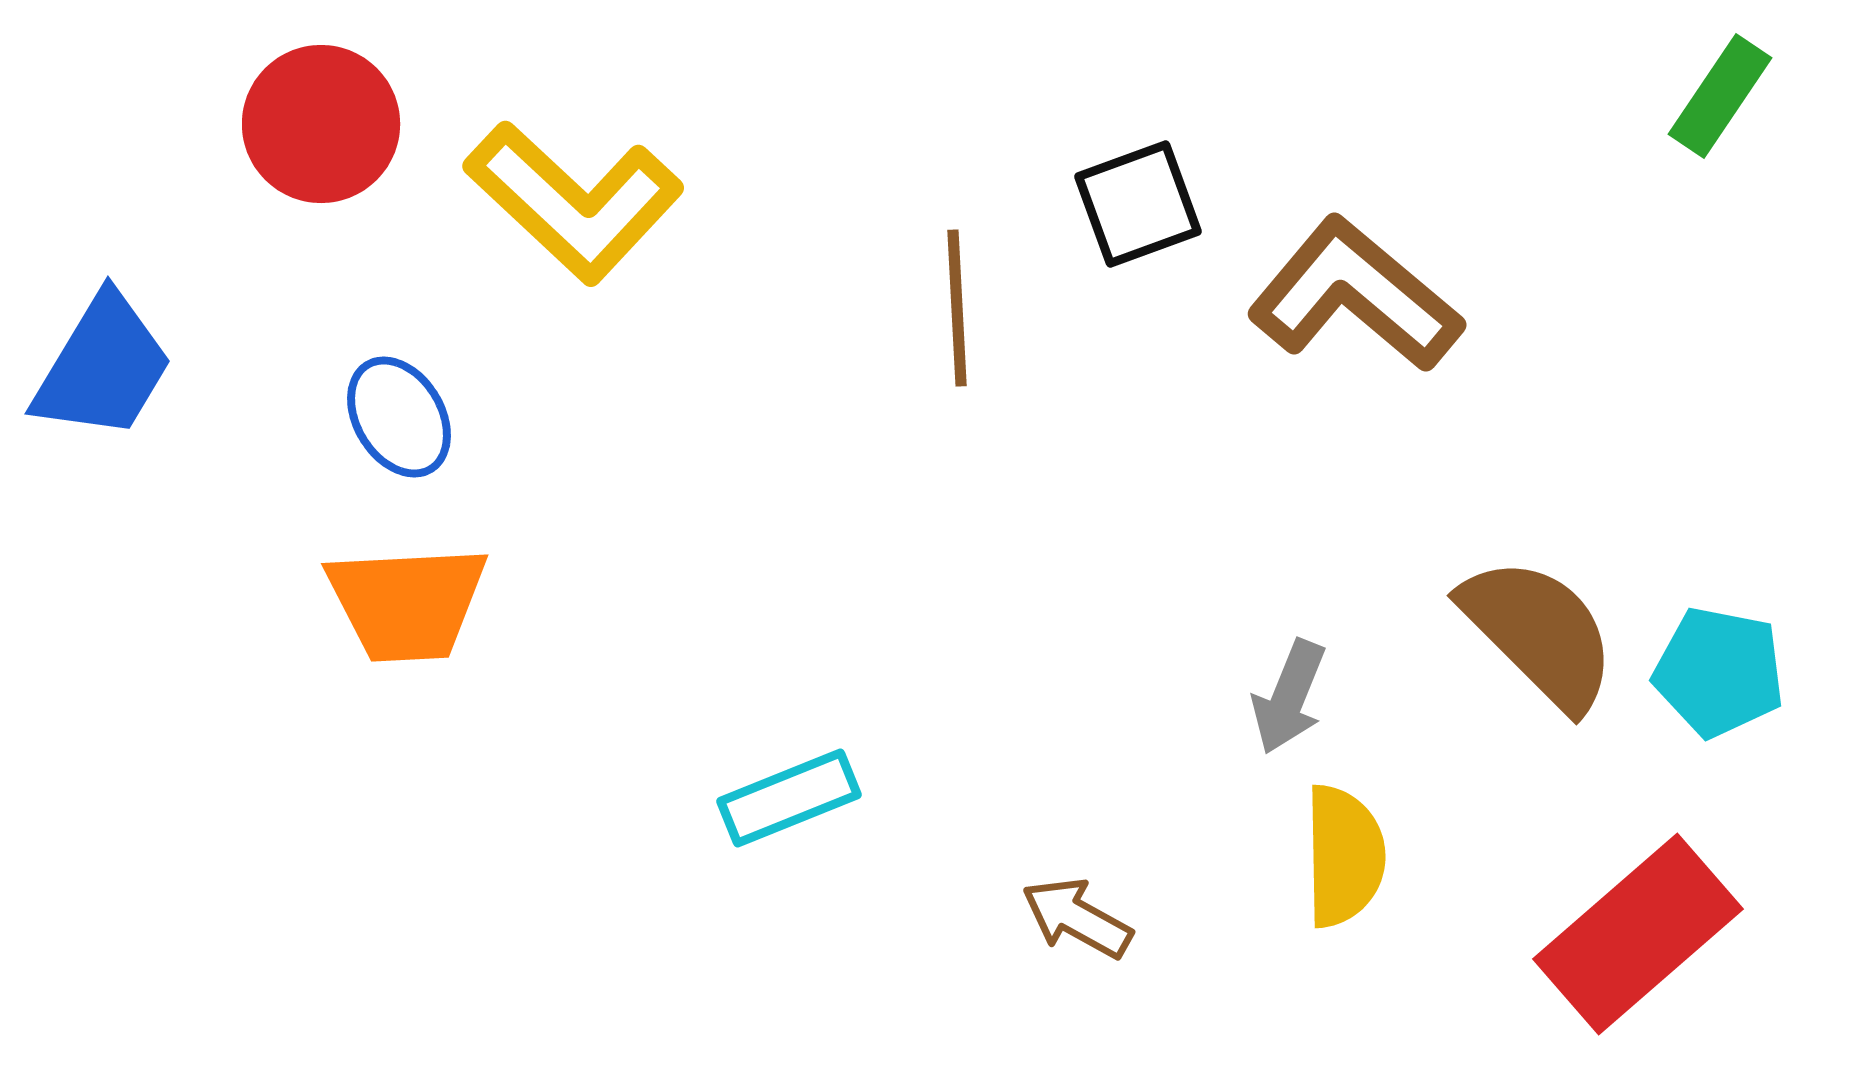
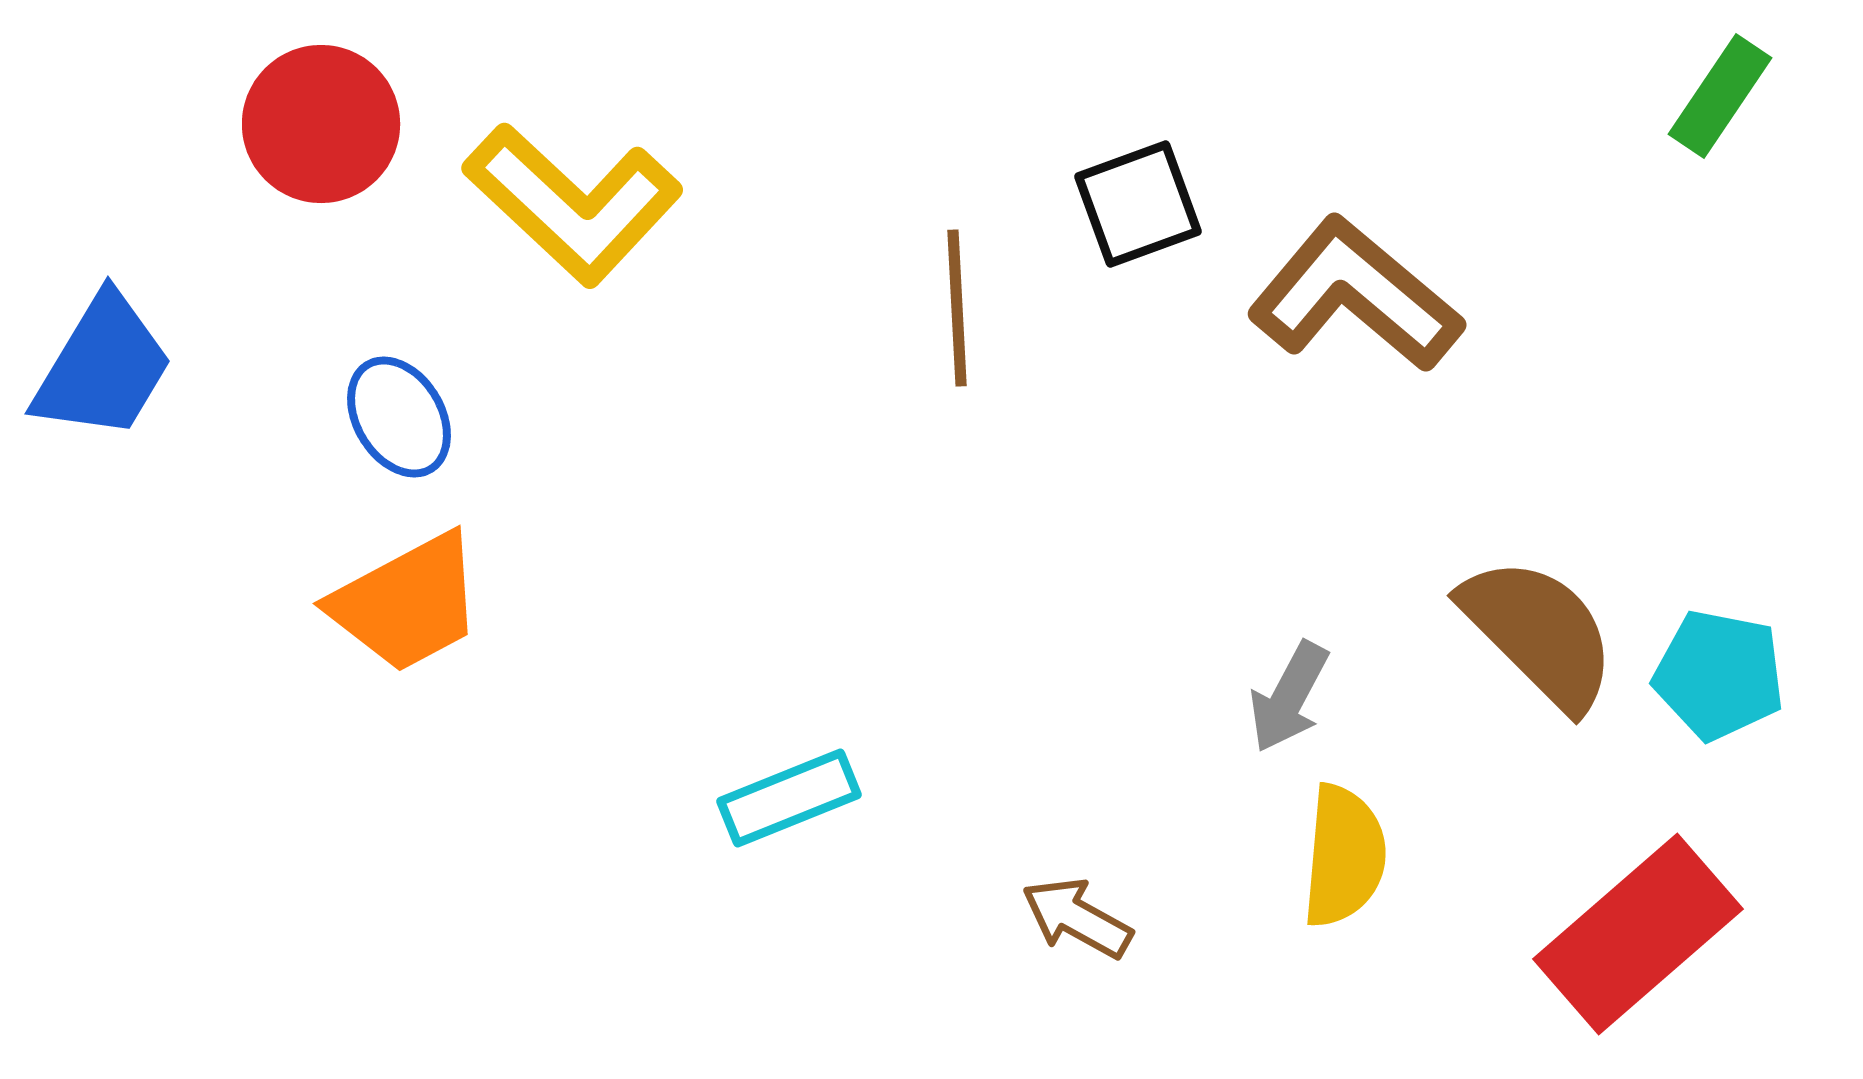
yellow L-shape: moved 1 px left, 2 px down
orange trapezoid: rotated 25 degrees counterclockwise
cyan pentagon: moved 3 px down
gray arrow: rotated 6 degrees clockwise
yellow semicircle: rotated 6 degrees clockwise
